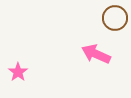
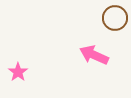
pink arrow: moved 2 px left, 1 px down
